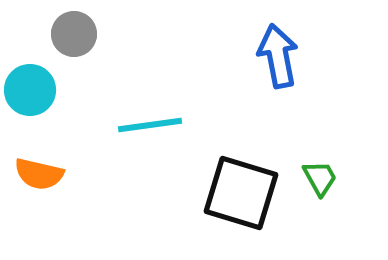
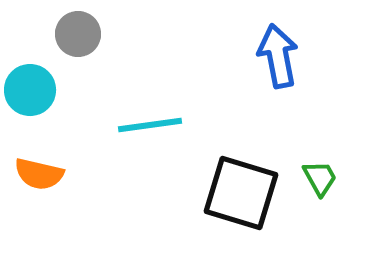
gray circle: moved 4 px right
